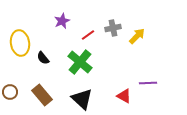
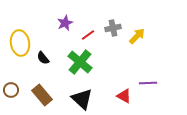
purple star: moved 3 px right, 2 px down
brown circle: moved 1 px right, 2 px up
